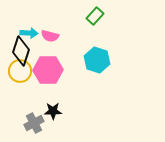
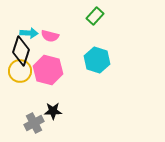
pink hexagon: rotated 16 degrees clockwise
